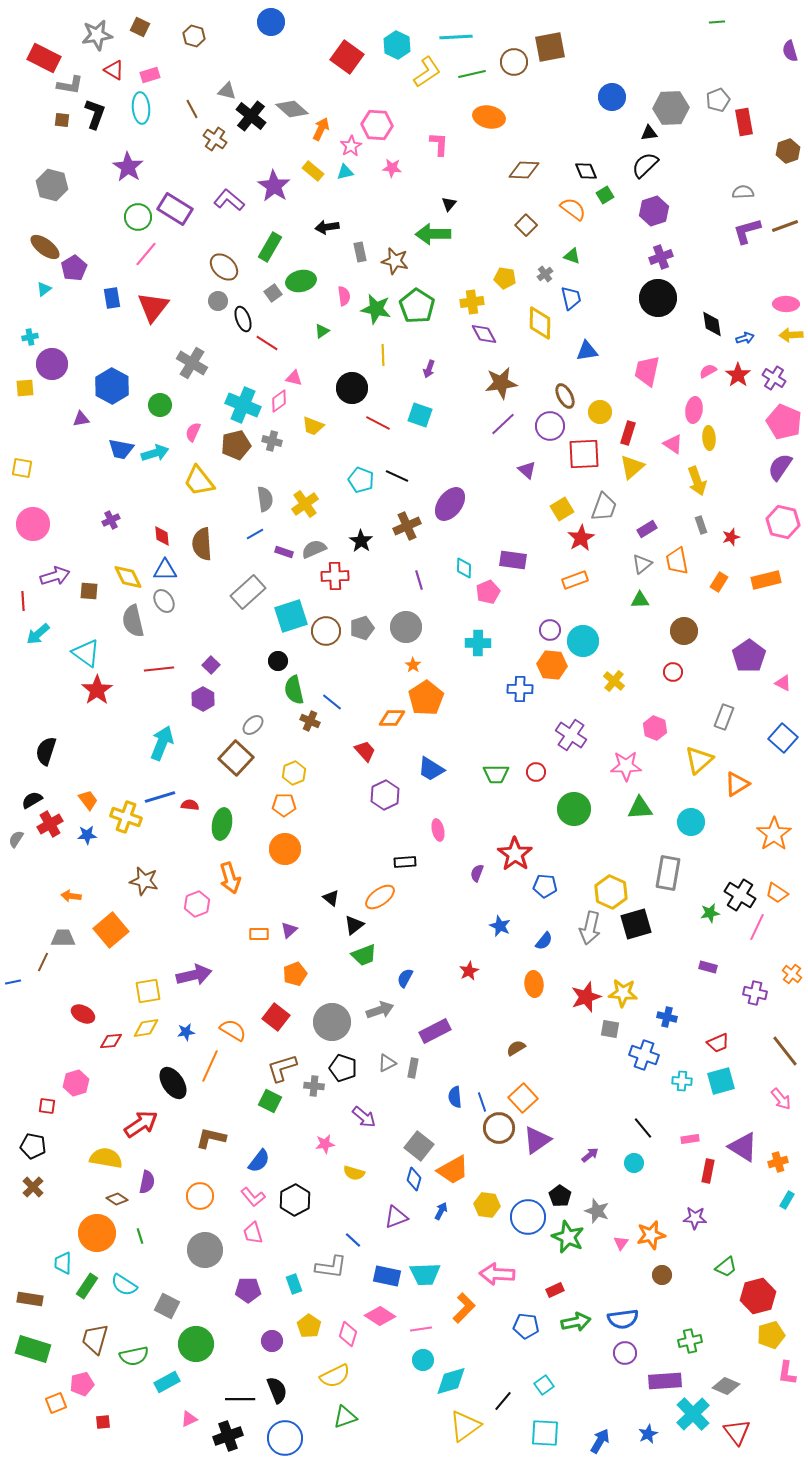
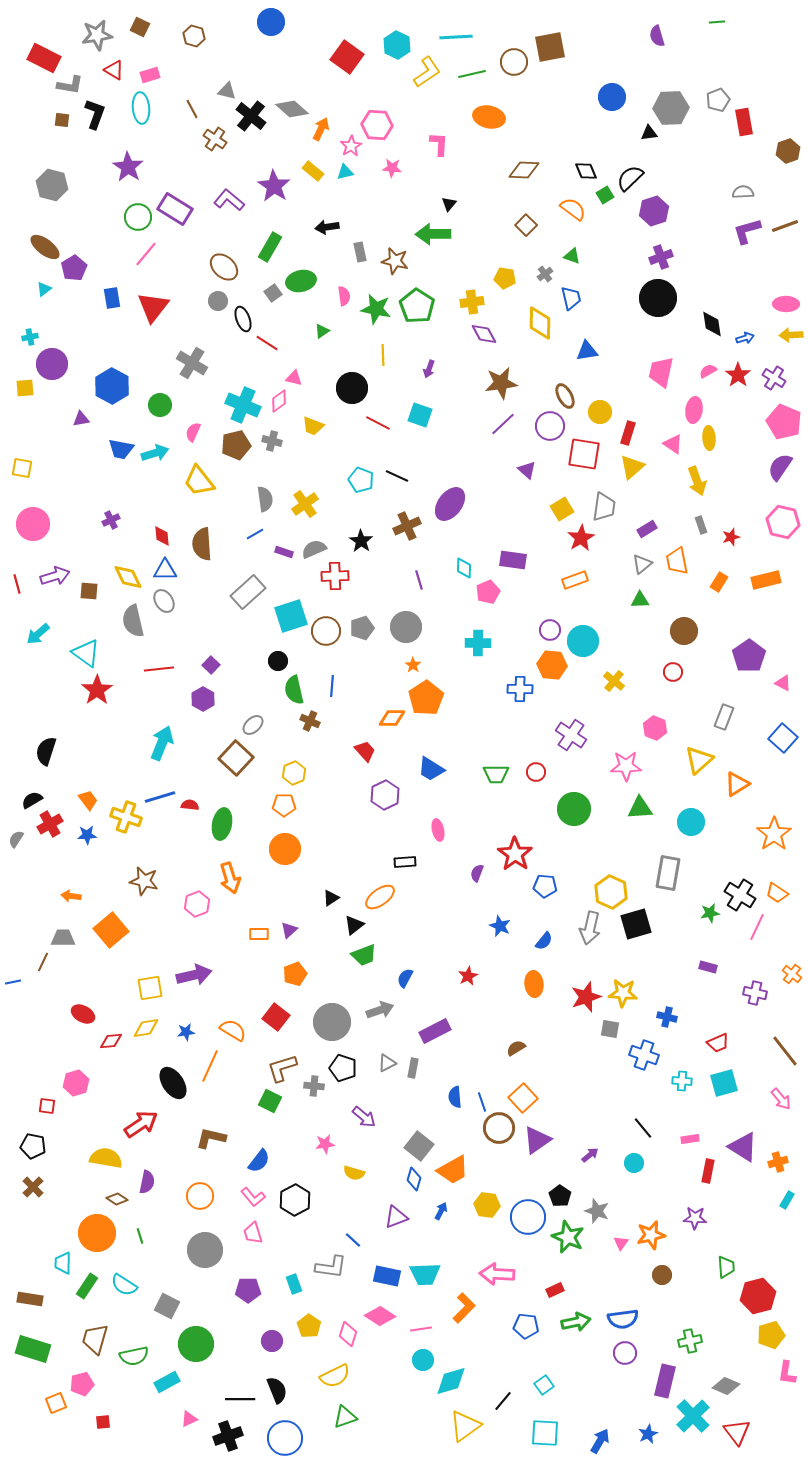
purple semicircle at (790, 51): moved 133 px left, 15 px up
black semicircle at (645, 165): moved 15 px left, 13 px down
pink trapezoid at (647, 371): moved 14 px right, 1 px down
red square at (584, 454): rotated 12 degrees clockwise
gray trapezoid at (604, 507): rotated 12 degrees counterclockwise
red line at (23, 601): moved 6 px left, 17 px up; rotated 12 degrees counterclockwise
blue line at (332, 702): moved 16 px up; rotated 55 degrees clockwise
black triangle at (331, 898): rotated 48 degrees clockwise
red star at (469, 971): moved 1 px left, 5 px down
yellow square at (148, 991): moved 2 px right, 3 px up
cyan square at (721, 1081): moved 3 px right, 2 px down
green trapezoid at (726, 1267): rotated 55 degrees counterclockwise
purple rectangle at (665, 1381): rotated 72 degrees counterclockwise
cyan cross at (693, 1414): moved 2 px down
